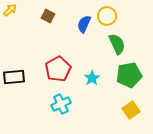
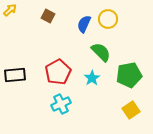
yellow circle: moved 1 px right, 3 px down
green semicircle: moved 16 px left, 8 px down; rotated 20 degrees counterclockwise
red pentagon: moved 3 px down
black rectangle: moved 1 px right, 2 px up
